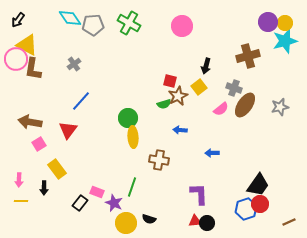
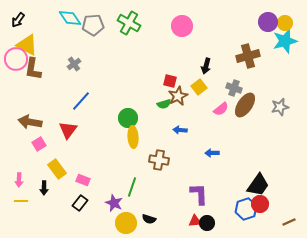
pink rectangle at (97, 192): moved 14 px left, 12 px up
